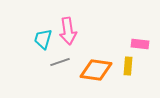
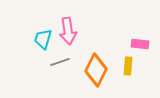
orange diamond: rotated 72 degrees counterclockwise
